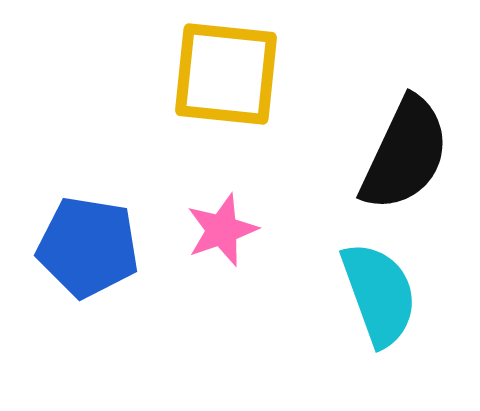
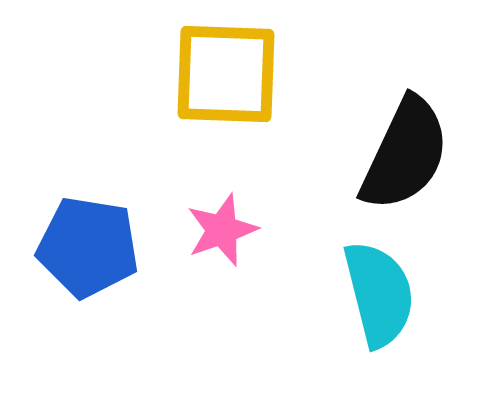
yellow square: rotated 4 degrees counterclockwise
cyan semicircle: rotated 6 degrees clockwise
